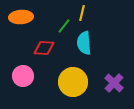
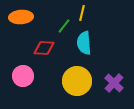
yellow circle: moved 4 px right, 1 px up
